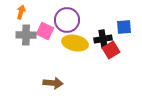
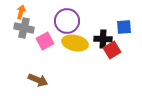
purple circle: moved 1 px down
pink square: moved 10 px down; rotated 36 degrees clockwise
gray cross: moved 2 px left, 7 px up; rotated 12 degrees clockwise
black cross: rotated 12 degrees clockwise
red square: moved 1 px right
brown arrow: moved 15 px left, 3 px up; rotated 18 degrees clockwise
